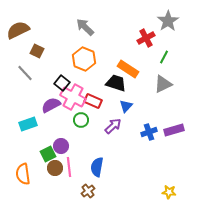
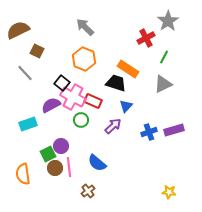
blue semicircle: moved 4 px up; rotated 60 degrees counterclockwise
